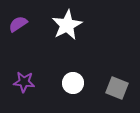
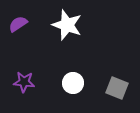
white star: rotated 24 degrees counterclockwise
